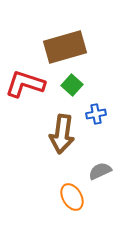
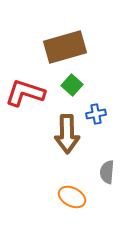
red L-shape: moved 9 px down
brown arrow: moved 5 px right; rotated 9 degrees counterclockwise
gray semicircle: moved 7 px right, 1 px down; rotated 60 degrees counterclockwise
orange ellipse: rotated 32 degrees counterclockwise
